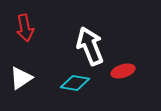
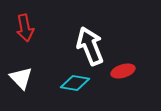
white triangle: rotated 40 degrees counterclockwise
